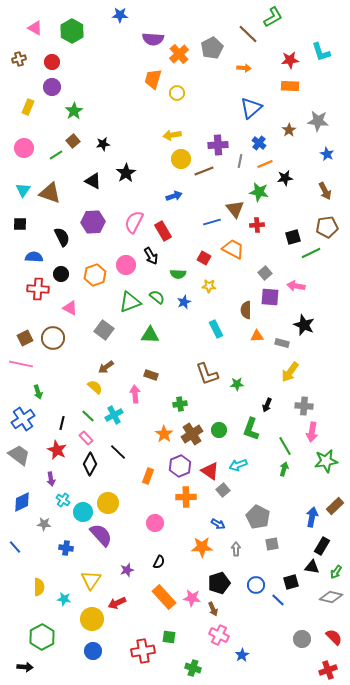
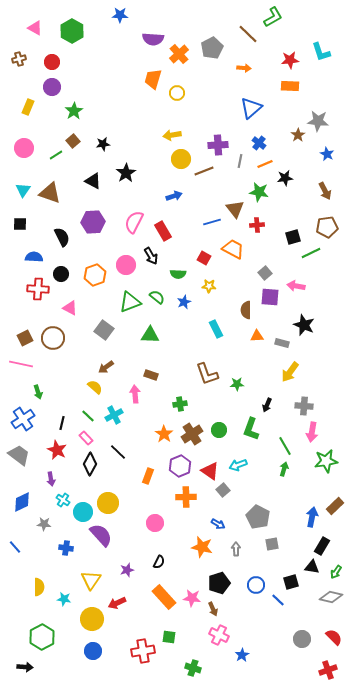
brown star at (289, 130): moved 9 px right, 5 px down
orange star at (202, 547): rotated 15 degrees clockwise
